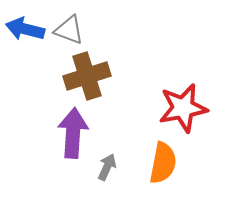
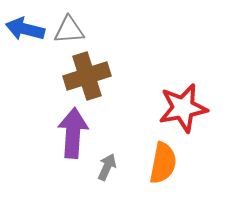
gray triangle: rotated 24 degrees counterclockwise
